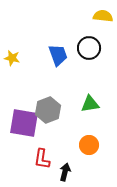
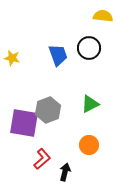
green triangle: rotated 18 degrees counterclockwise
red L-shape: rotated 140 degrees counterclockwise
